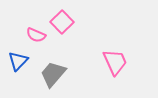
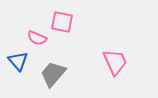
pink square: rotated 35 degrees counterclockwise
pink semicircle: moved 1 px right, 3 px down
blue triangle: rotated 25 degrees counterclockwise
